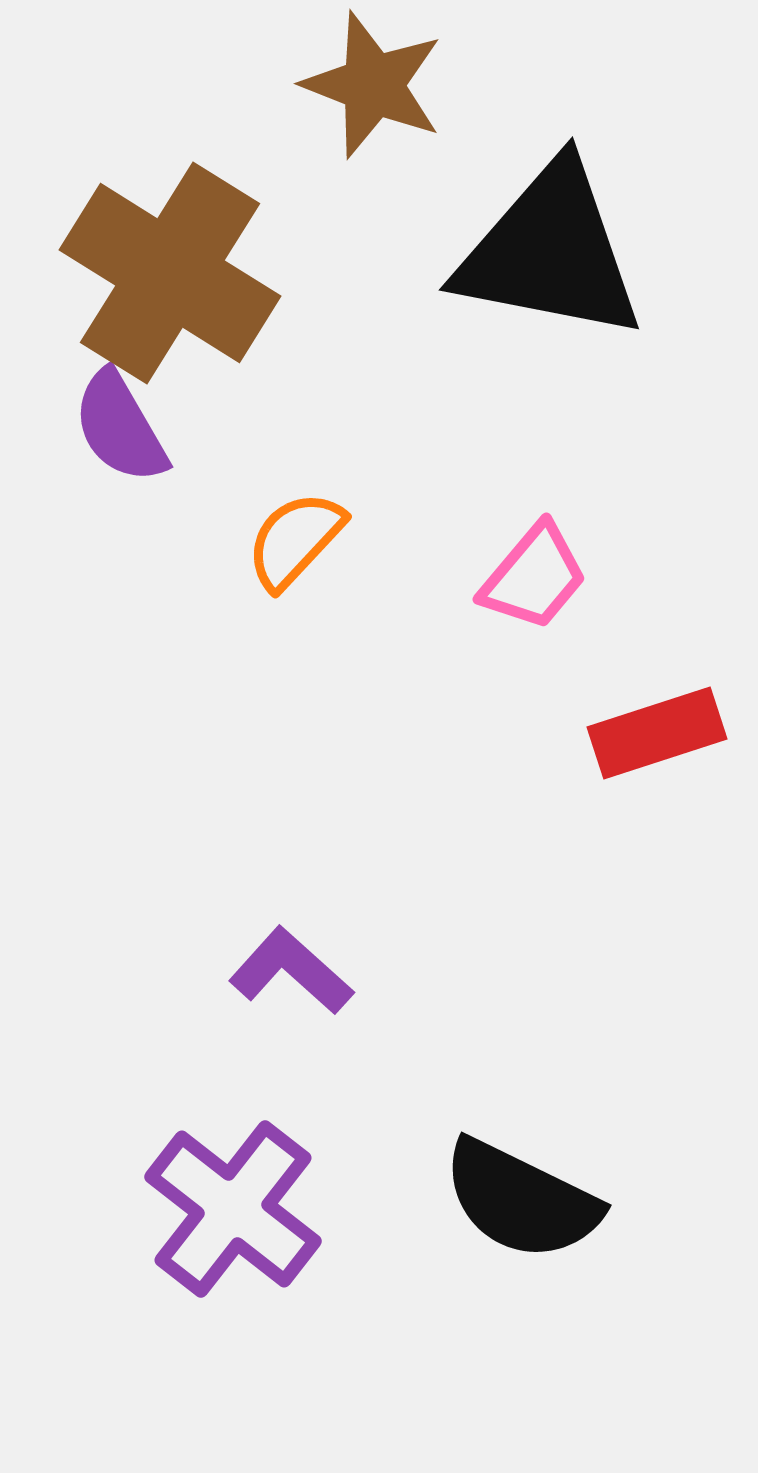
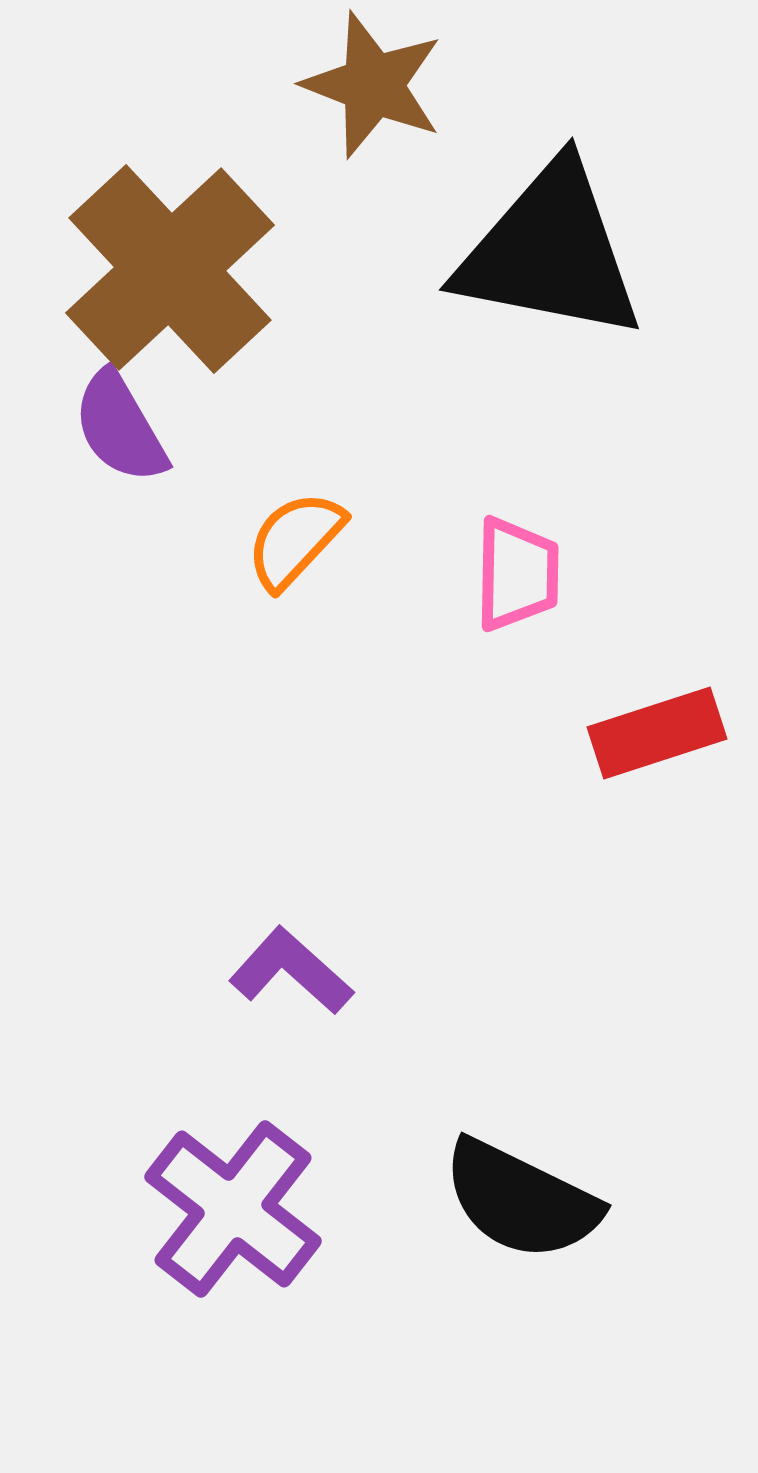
brown cross: moved 4 px up; rotated 15 degrees clockwise
pink trapezoid: moved 17 px left, 3 px up; rotated 39 degrees counterclockwise
